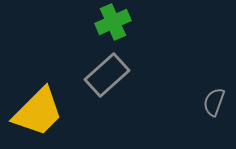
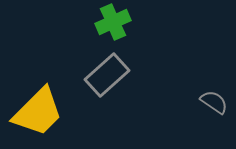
gray semicircle: rotated 104 degrees clockwise
